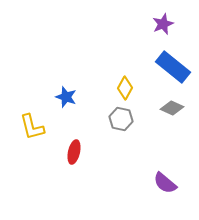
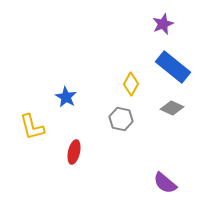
yellow diamond: moved 6 px right, 4 px up
blue star: rotated 10 degrees clockwise
